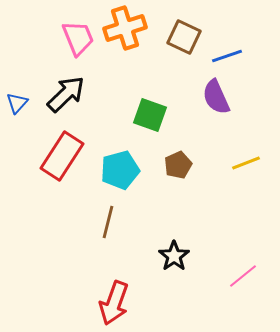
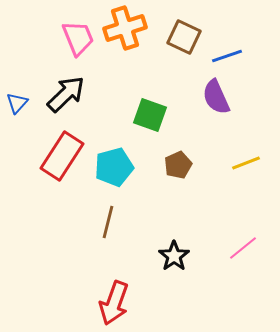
cyan pentagon: moved 6 px left, 3 px up
pink line: moved 28 px up
